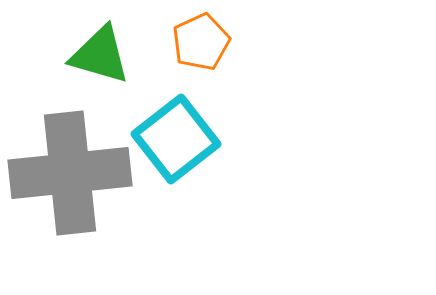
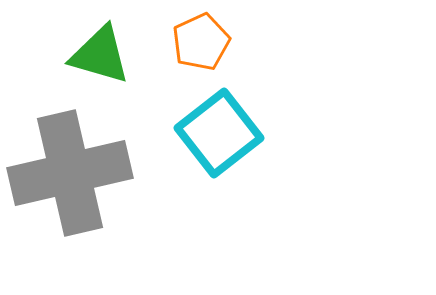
cyan square: moved 43 px right, 6 px up
gray cross: rotated 7 degrees counterclockwise
